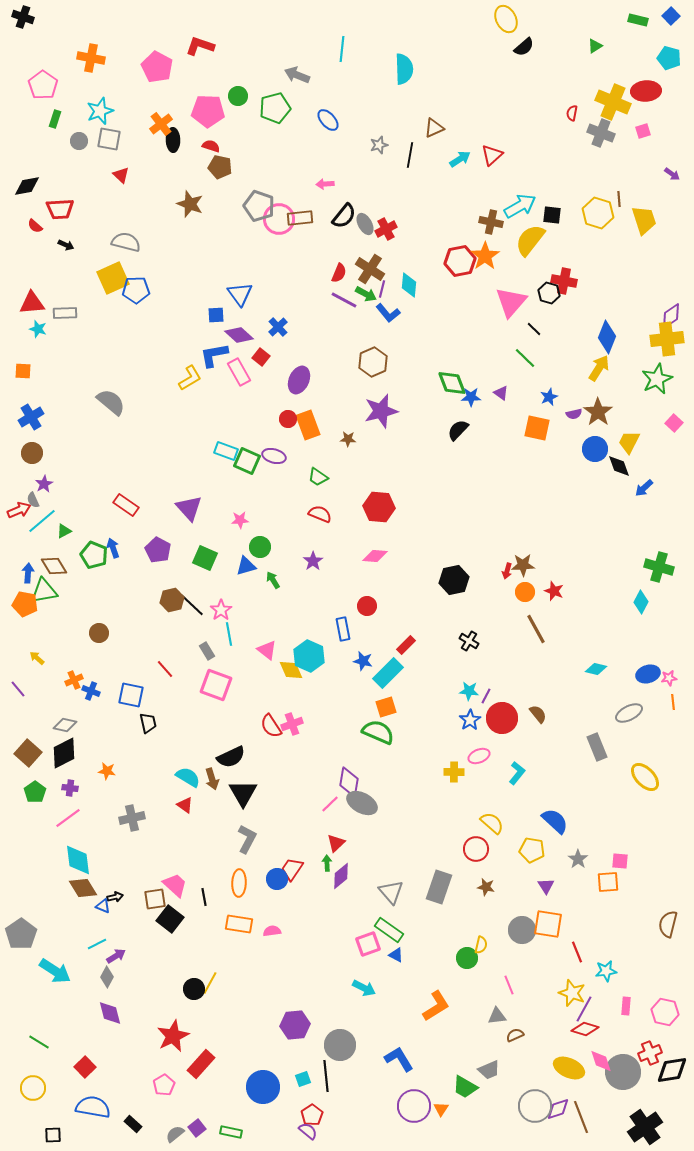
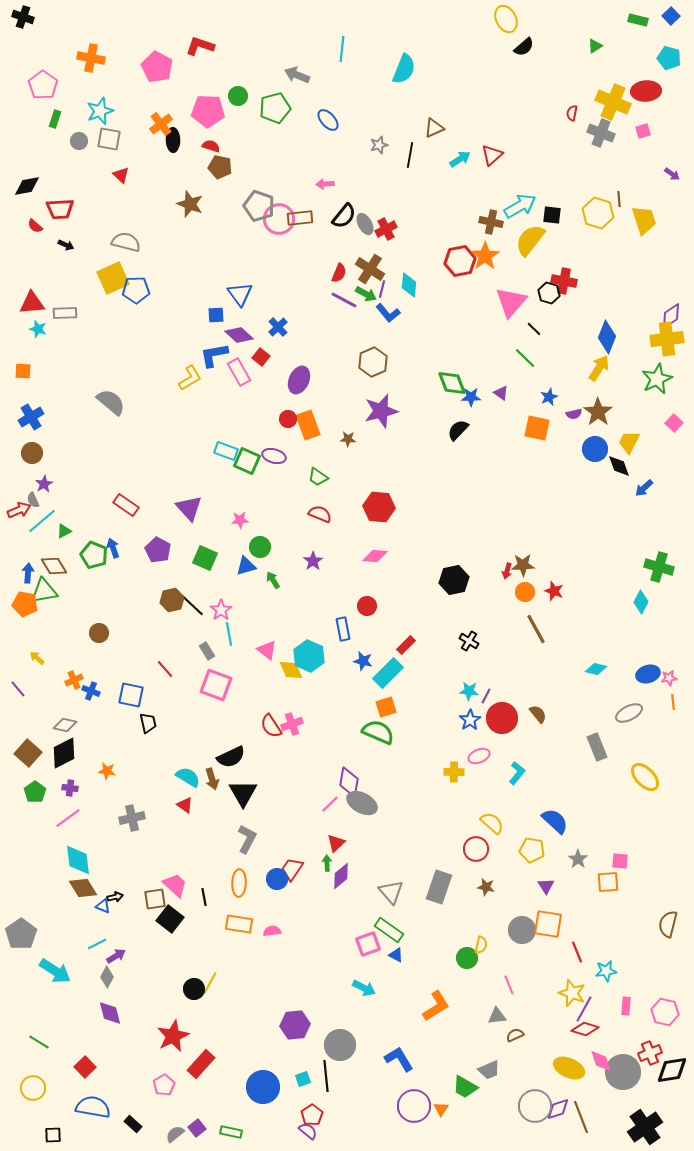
cyan semicircle at (404, 69): rotated 24 degrees clockwise
